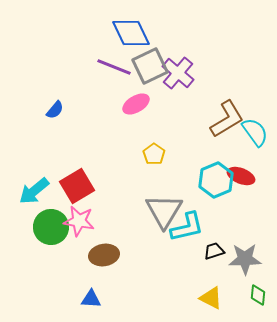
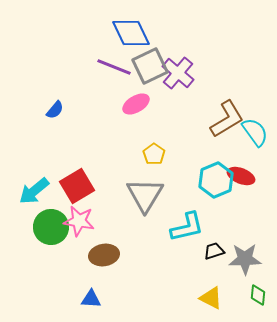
gray triangle: moved 19 px left, 16 px up
